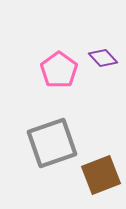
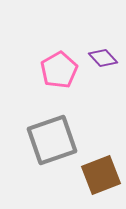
pink pentagon: rotated 6 degrees clockwise
gray square: moved 3 px up
